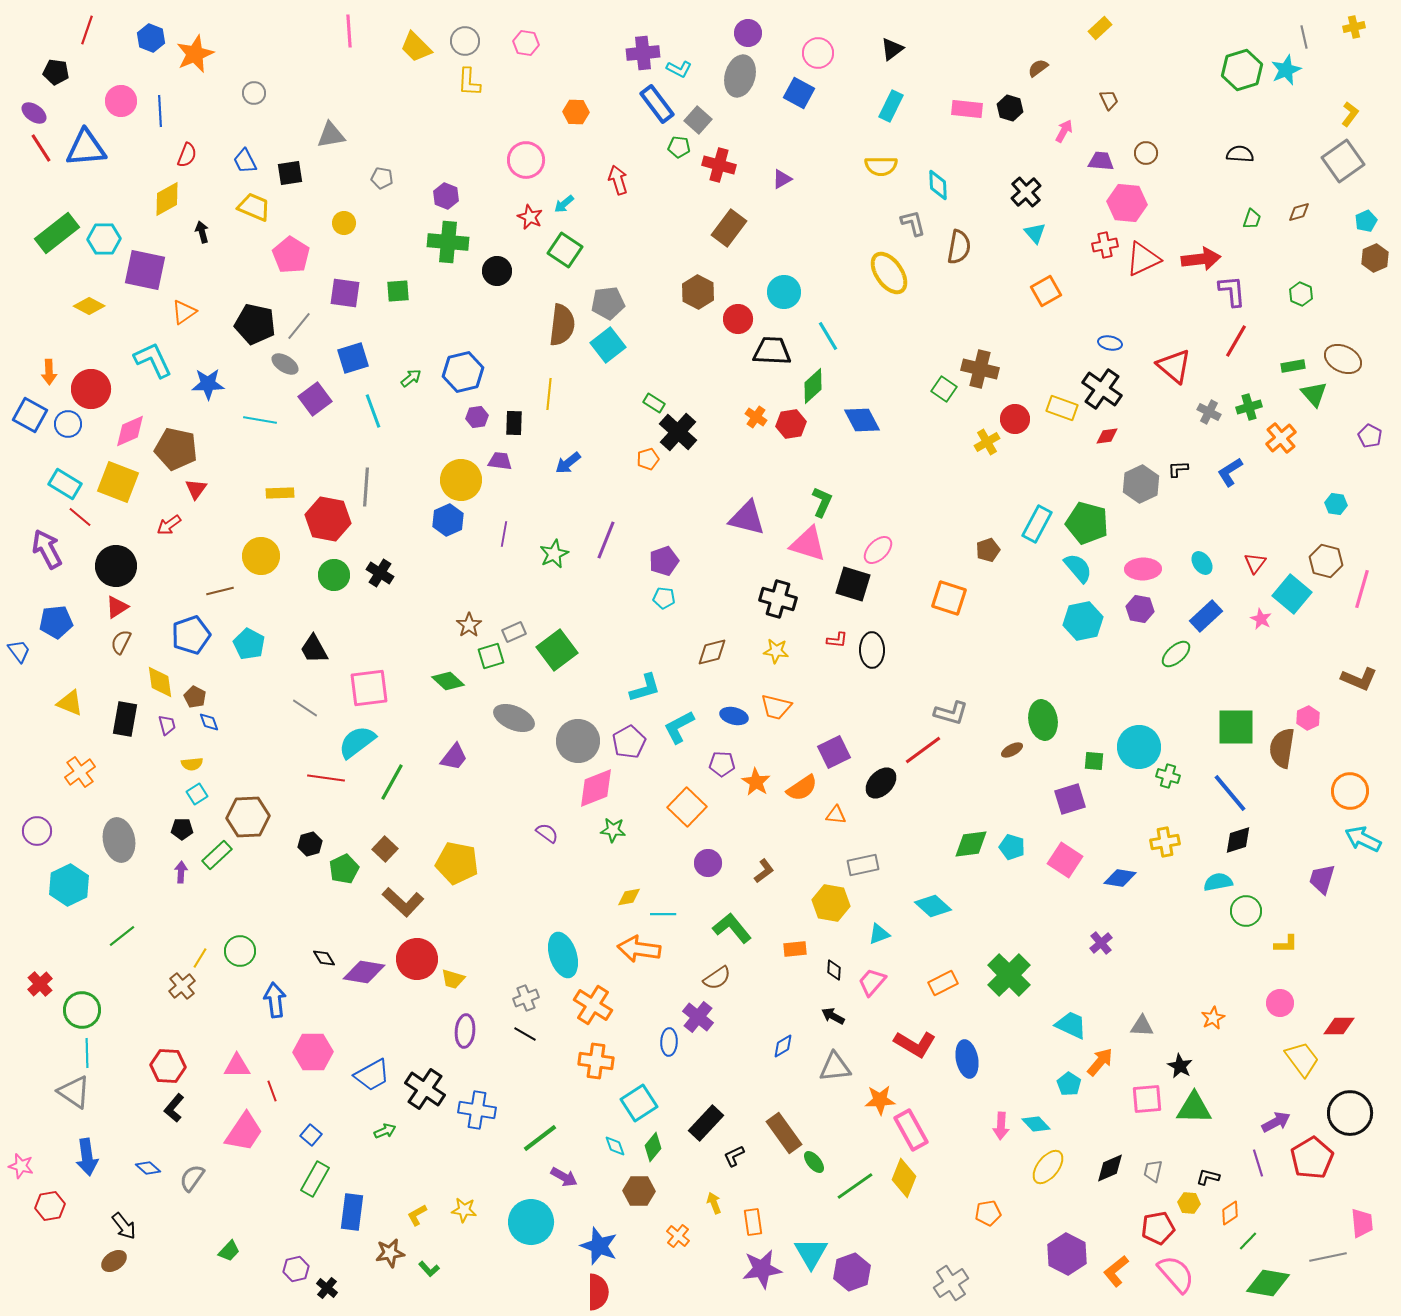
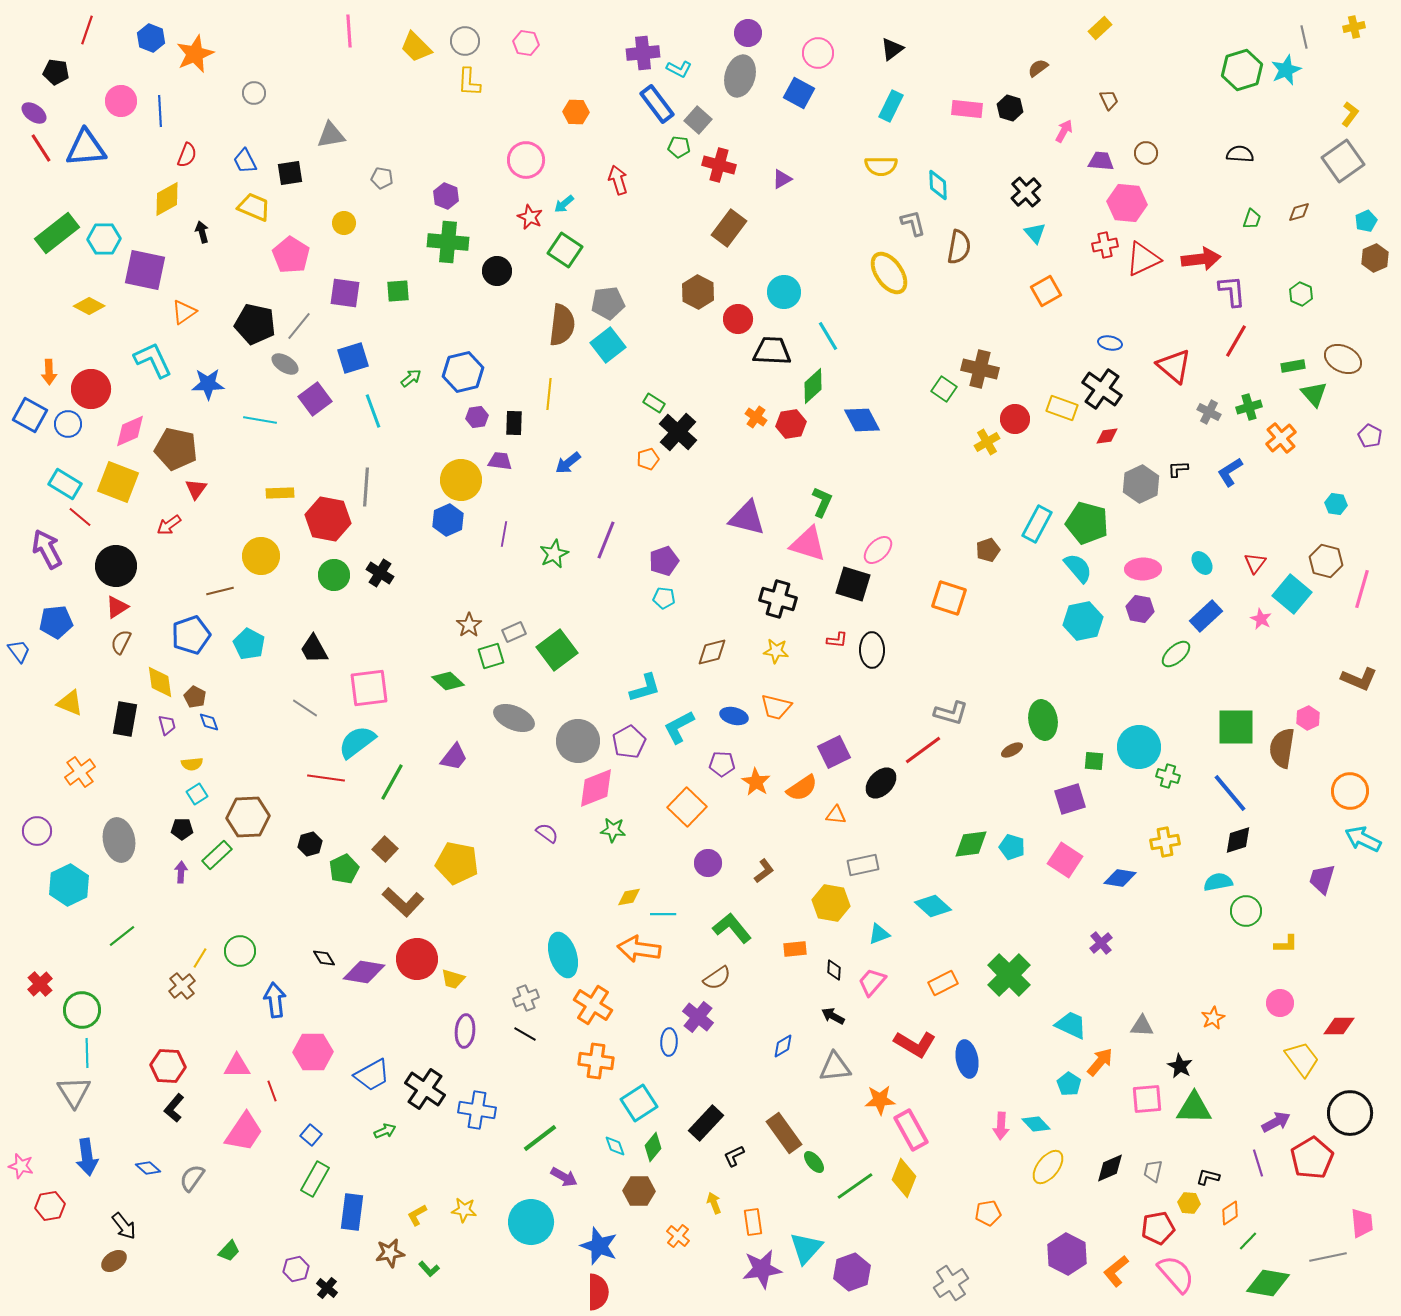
gray triangle at (74, 1092): rotated 24 degrees clockwise
cyan triangle at (811, 1253): moved 5 px left, 5 px up; rotated 12 degrees clockwise
